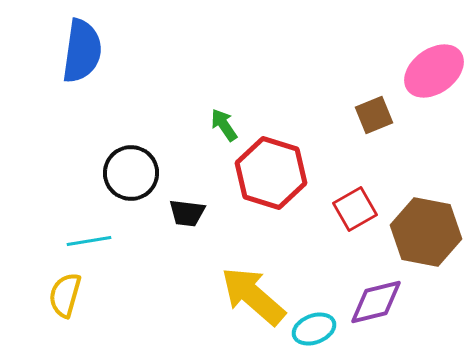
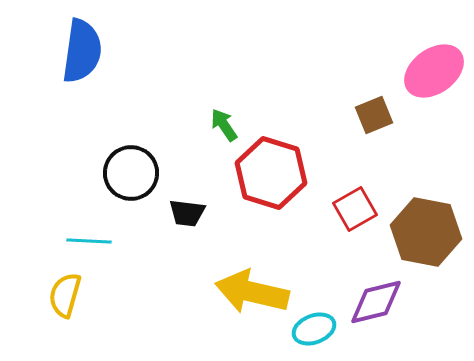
cyan line: rotated 12 degrees clockwise
yellow arrow: moved 1 px left, 4 px up; rotated 28 degrees counterclockwise
